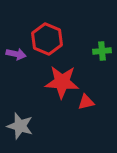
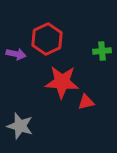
red hexagon: rotated 12 degrees clockwise
